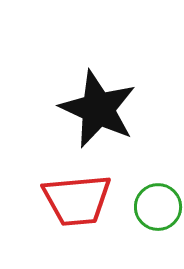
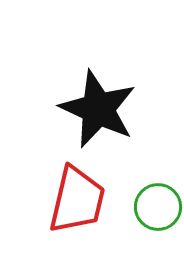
red trapezoid: rotated 72 degrees counterclockwise
